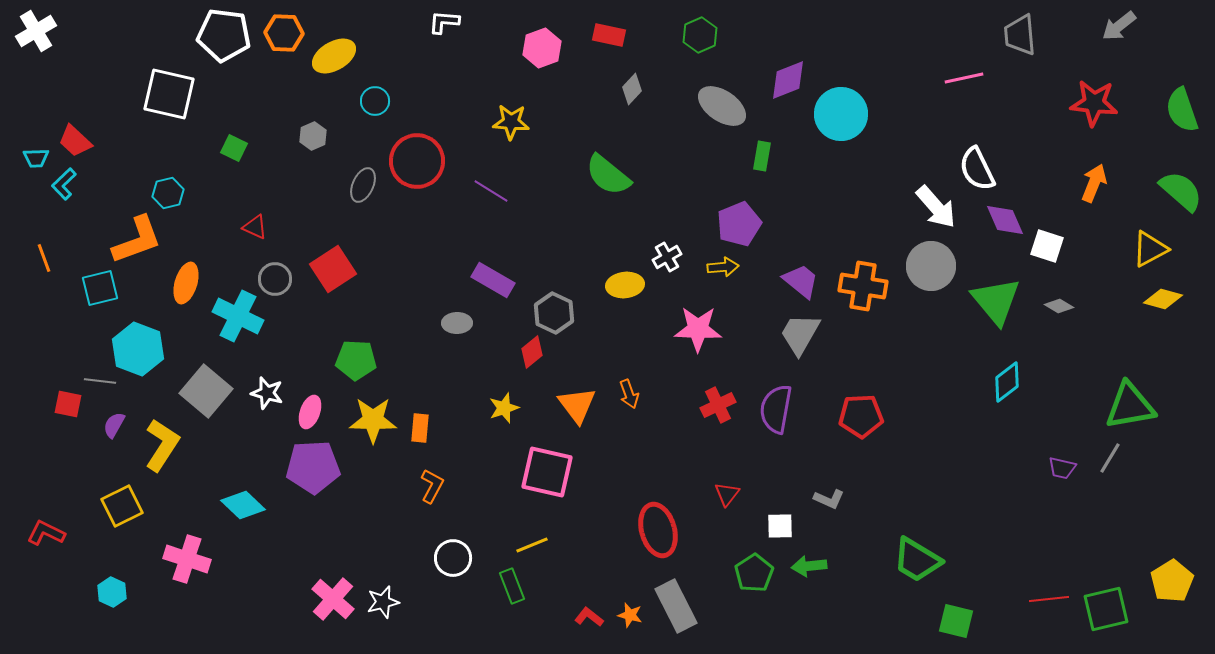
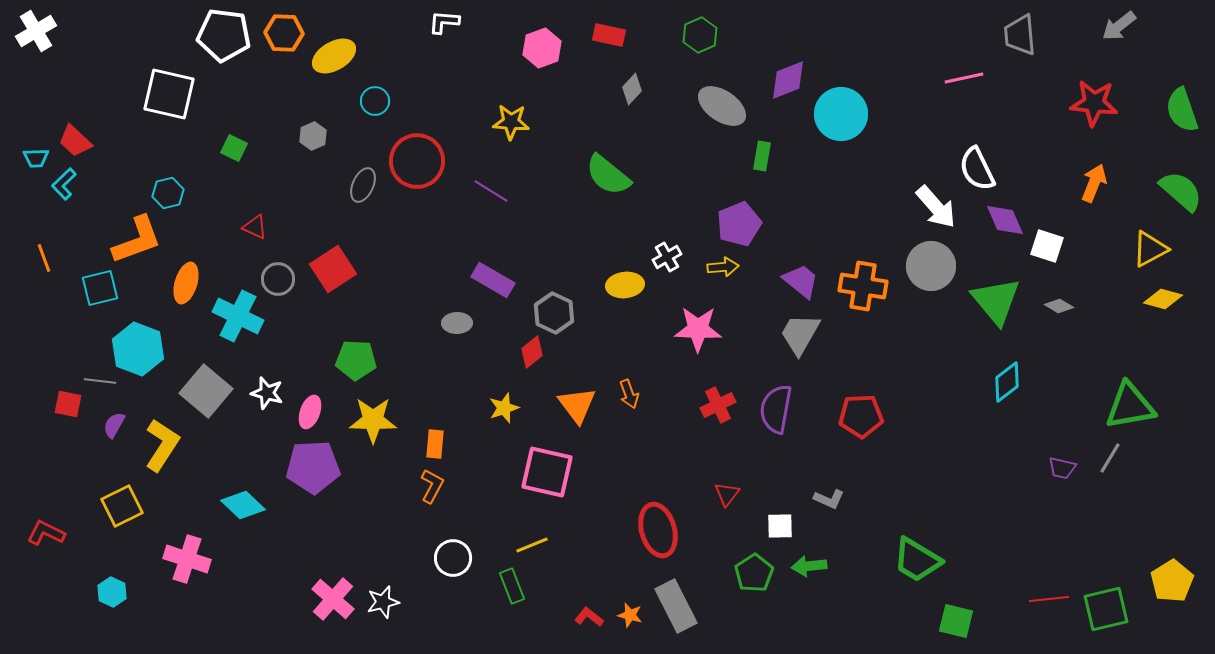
gray circle at (275, 279): moved 3 px right
orange rectangle at (420, 428): moved 15 px right, 16 px down
